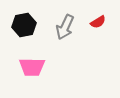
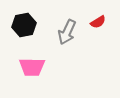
gray arrow: moved 2 px right, 5 px down
